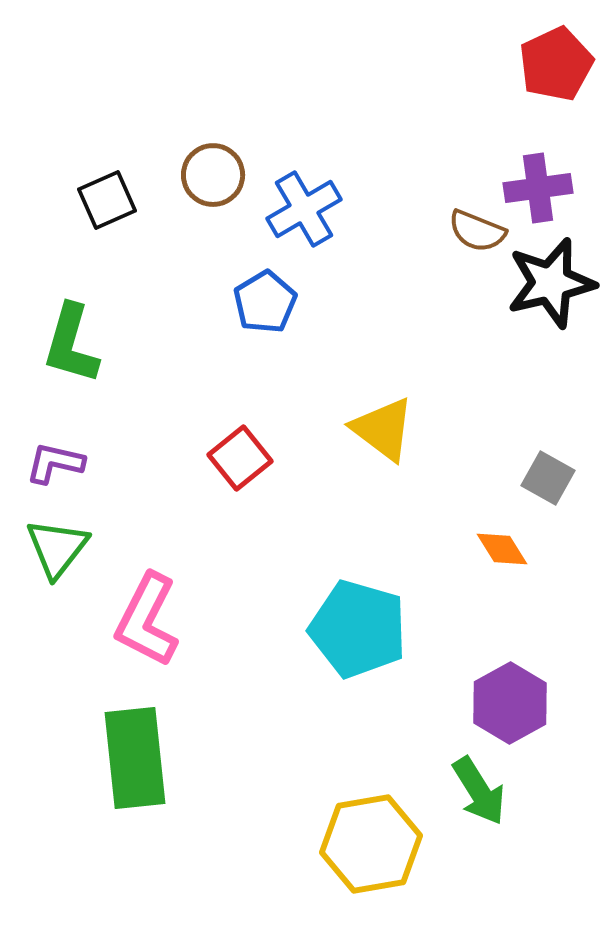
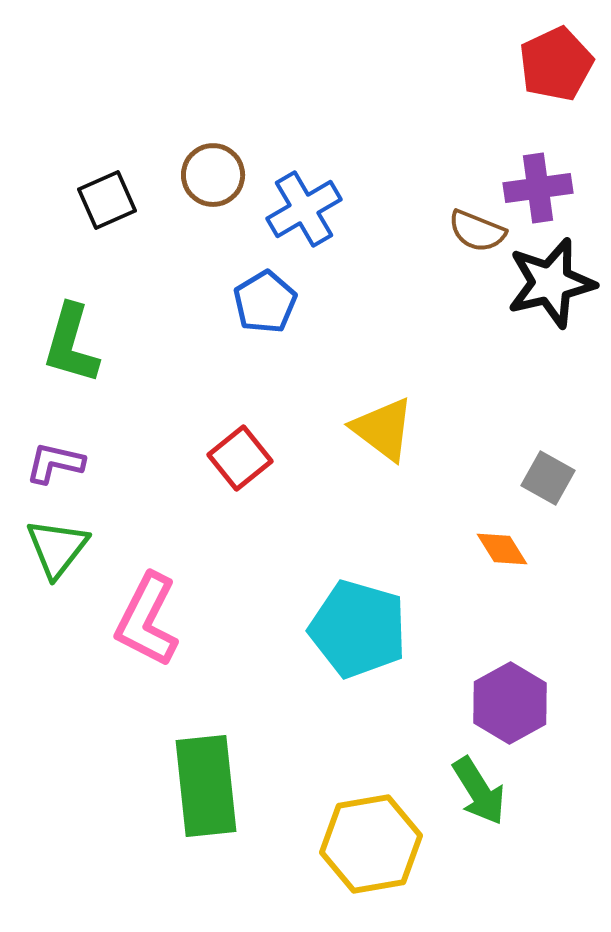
green rectangle: moved 71 px right, 28 px down
